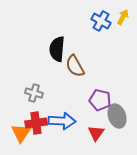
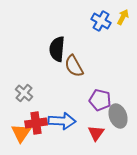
brown semicircle: moved 1 px left
gray cross: moved 10 px left; rotated 24 degrees clockwise
gray ellipse: moved 1 px right
